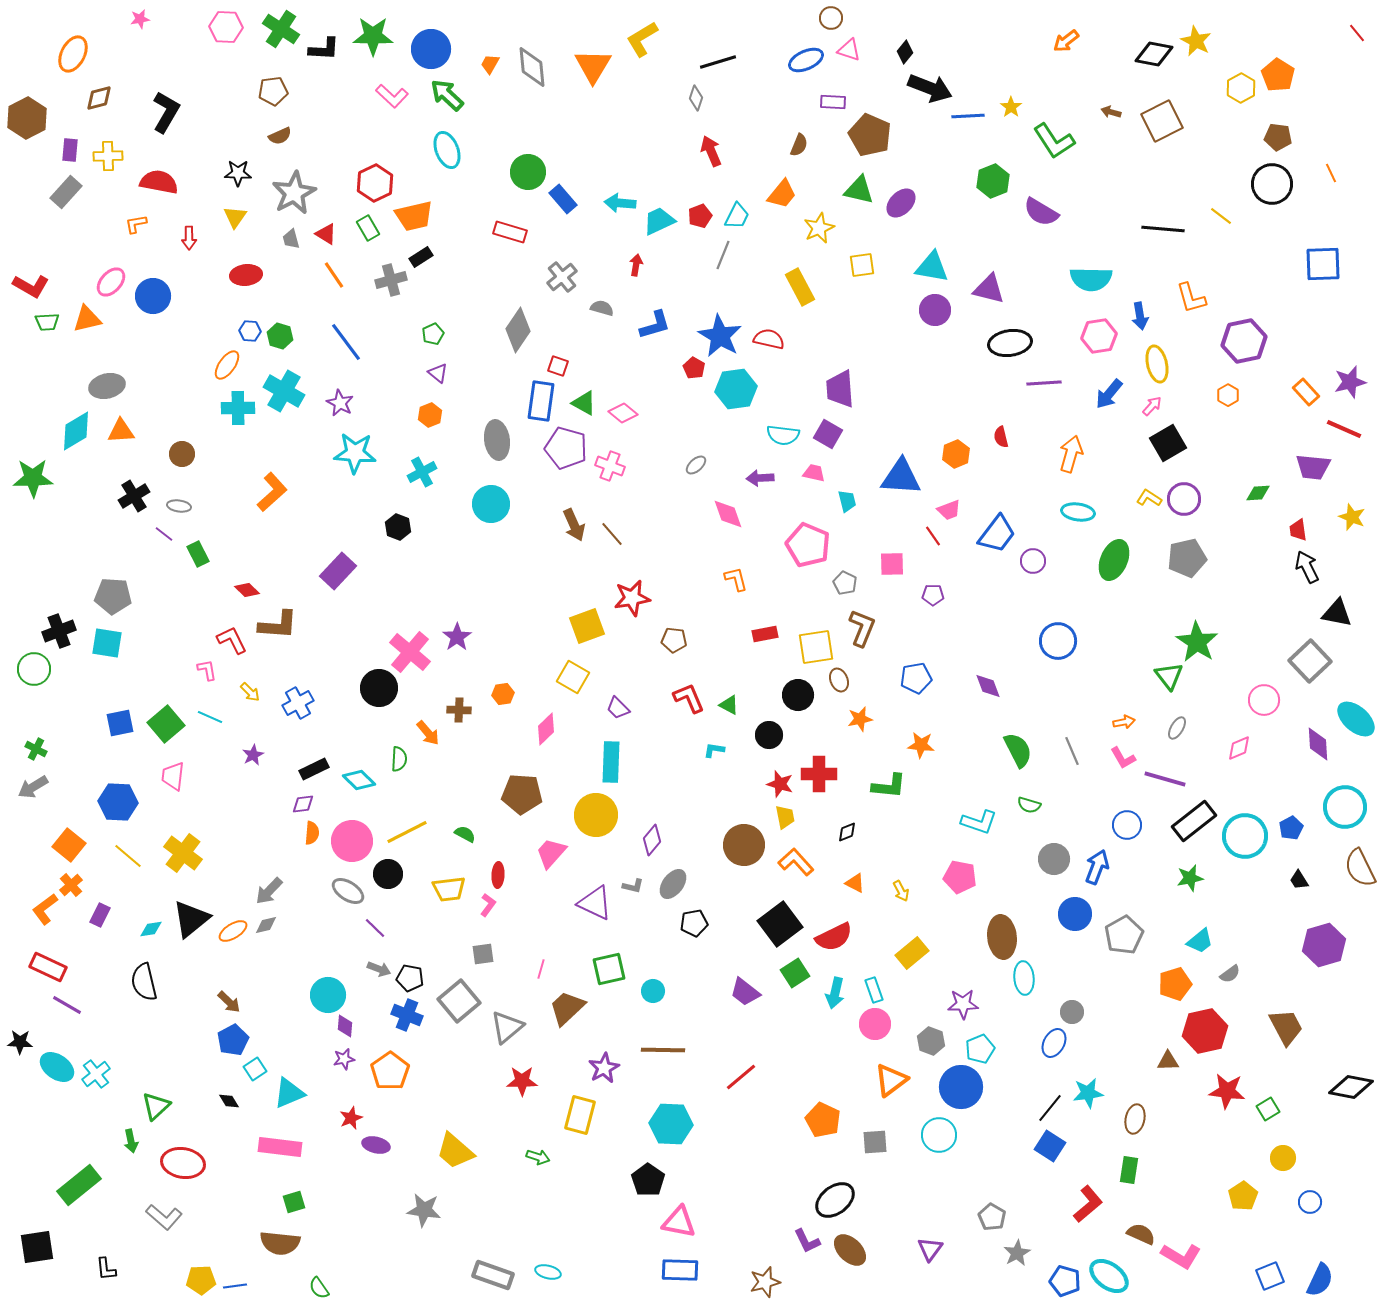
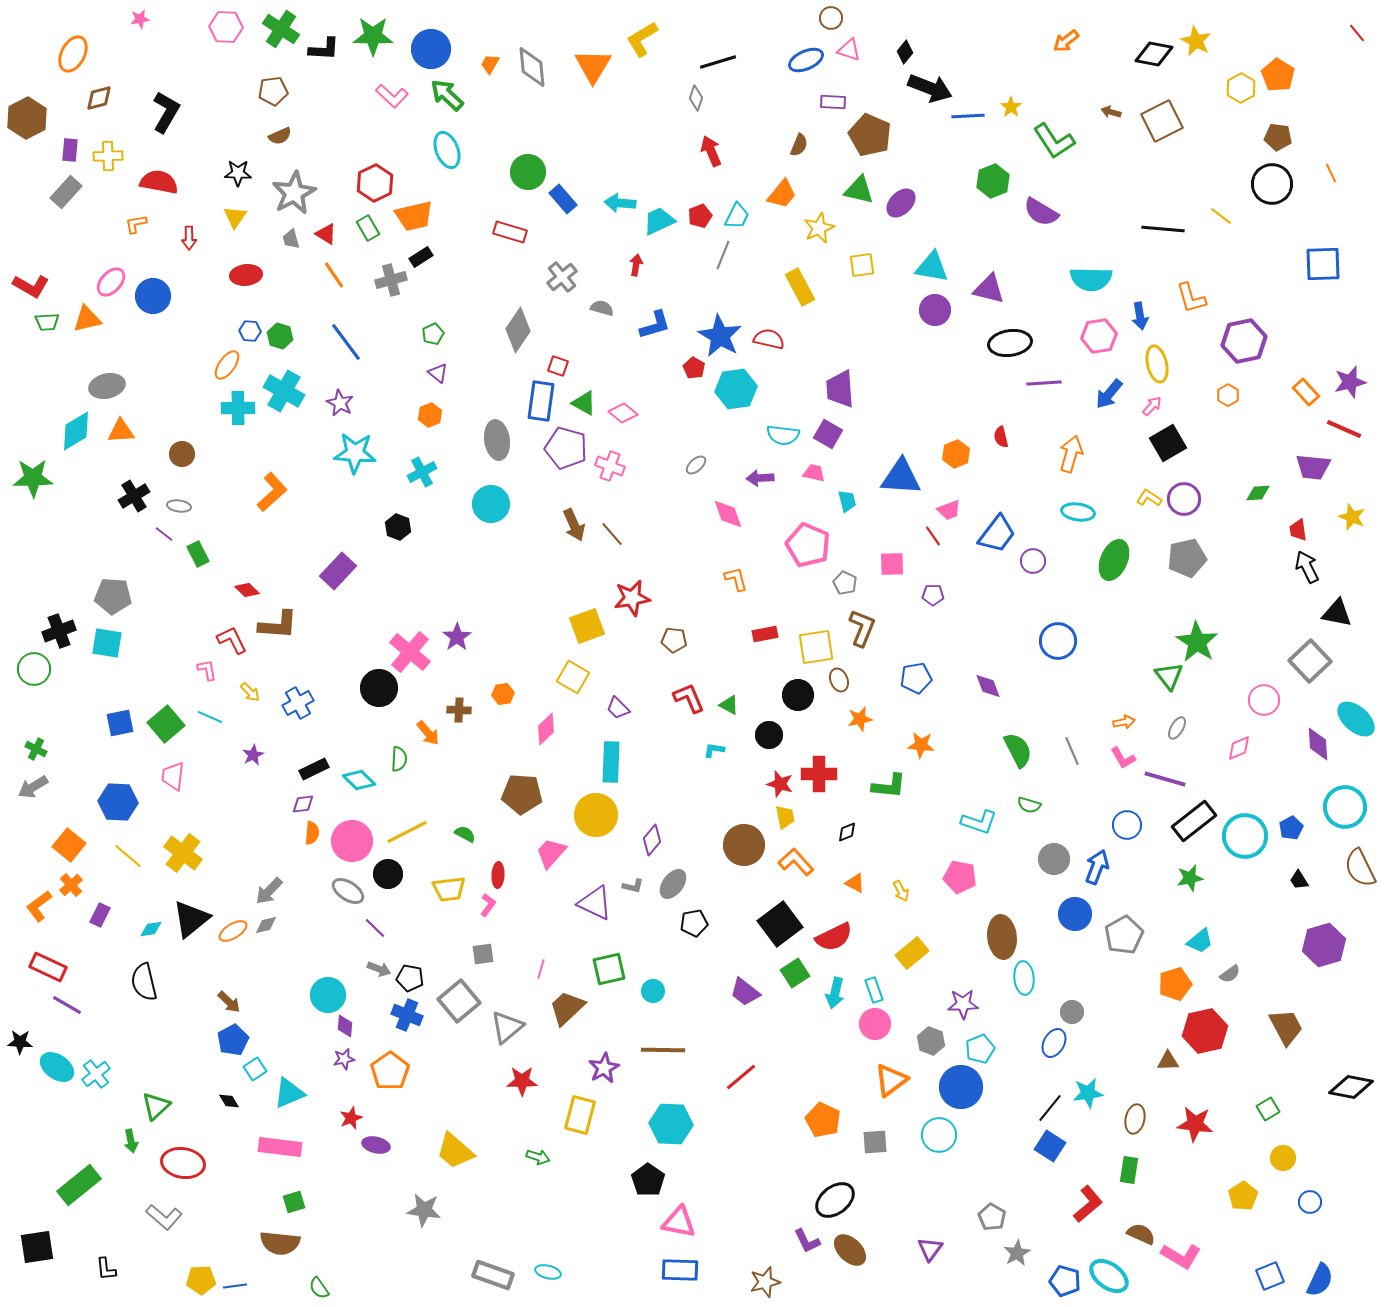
orange L-shape at (45, 909): moved 6 px left, 3 px up
red star at (1227, 1091): moved 32 px left, 33 px down
